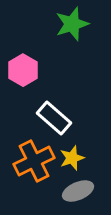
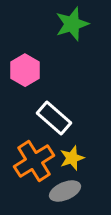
pink hexagon: moved 2 px right
orange cross: rotated 6 degrees counterclockwise
gray ellipse: moved 13 px left
